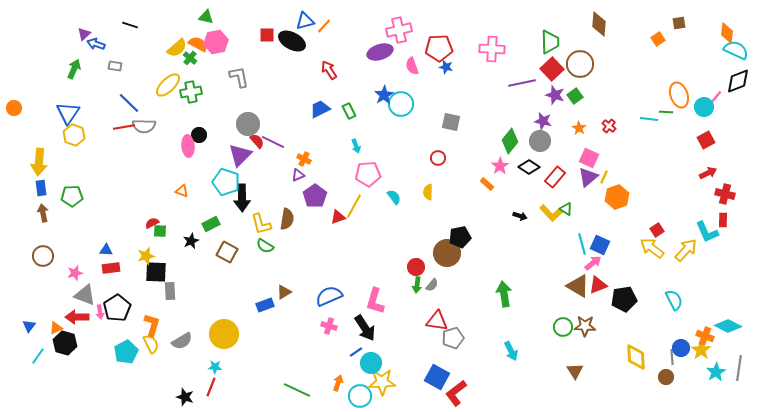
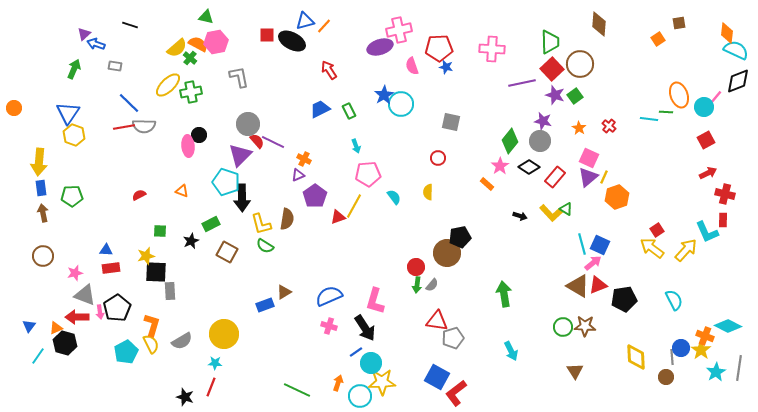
purple ellipse at (380, 52): moved 5 px up
red semicircle at (152, 223): moved 13 px left, 28 px up
cyan star at (215, 367): moved 4 px up
